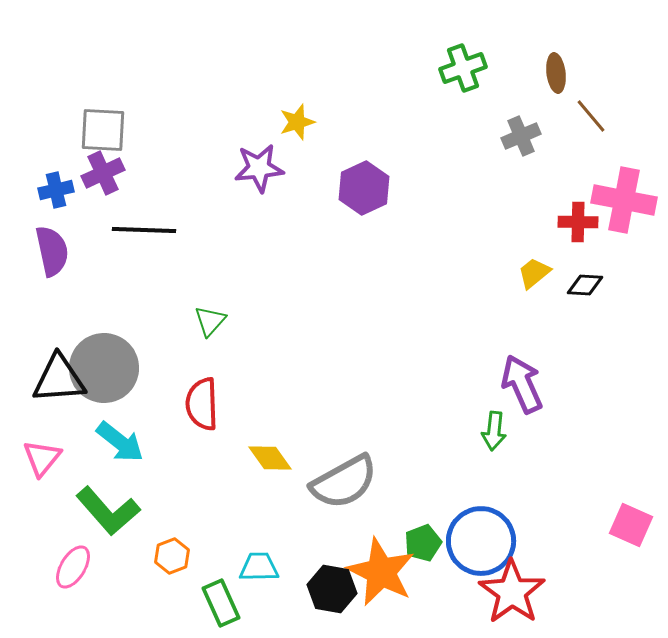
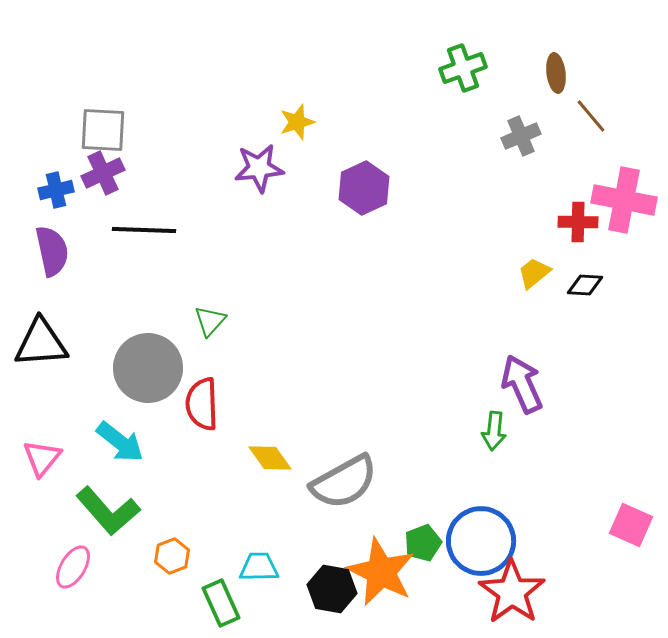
gray circle: moved 44 px right
black triangle: moved 18 px left, 36 px up
